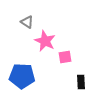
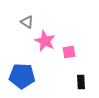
pink square: moved 4 px right, 5 px up
